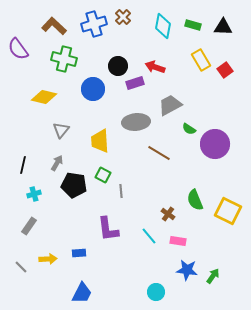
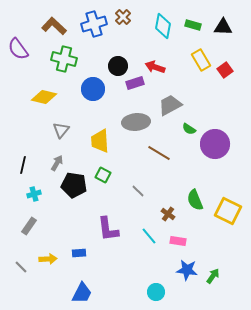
gray line at (121, 191): moved 17 px right; rotated 40 degrees counterclockwise
